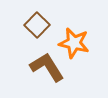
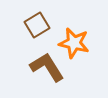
brown square: rotated 15 degrees clockwise
